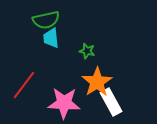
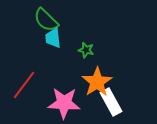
green semicircle: rotated 56 degrees clockwise
cyan trapezoid: moved 2 px right
green star: moved 1 px left, 1 px up
